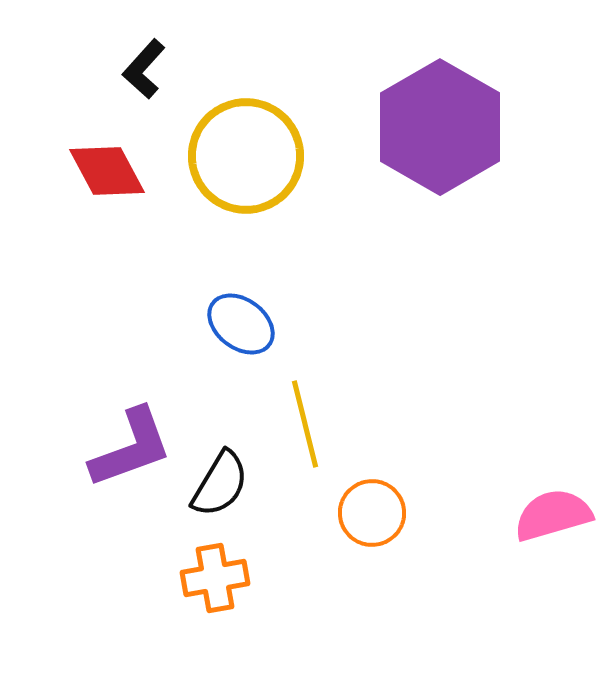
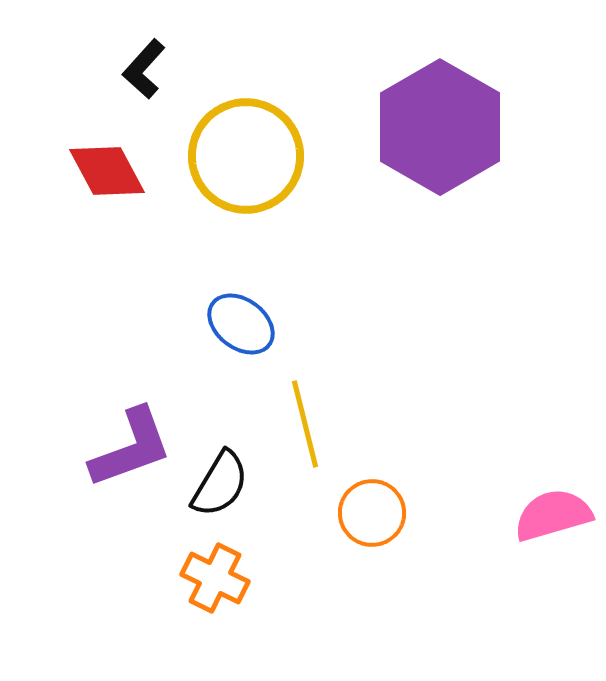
orange cross: rotated 36 degrees clockwise
